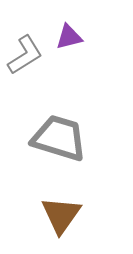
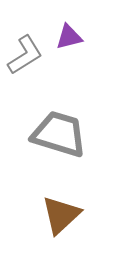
gray trapezoid: moved 4 px up
brown triangle: rotated 12 degrees clockwise
